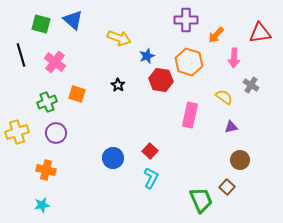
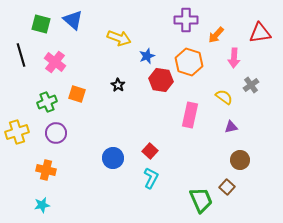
gray cross: rotated 21 degrees clockwise
